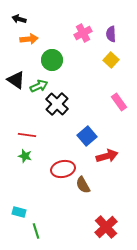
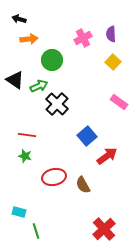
pink cross: moved 5 px down
yellow square: moved 2 px right, 2 px down
black triangle: moved 1 px left
pink rectangle: rotated 18 degrees counterclockwise
red arrow: rotated 20 degrees counterclockwise
red ellipse: moved 9 px left, 8 px down
red cross: moved 2 px left, 2 px down
